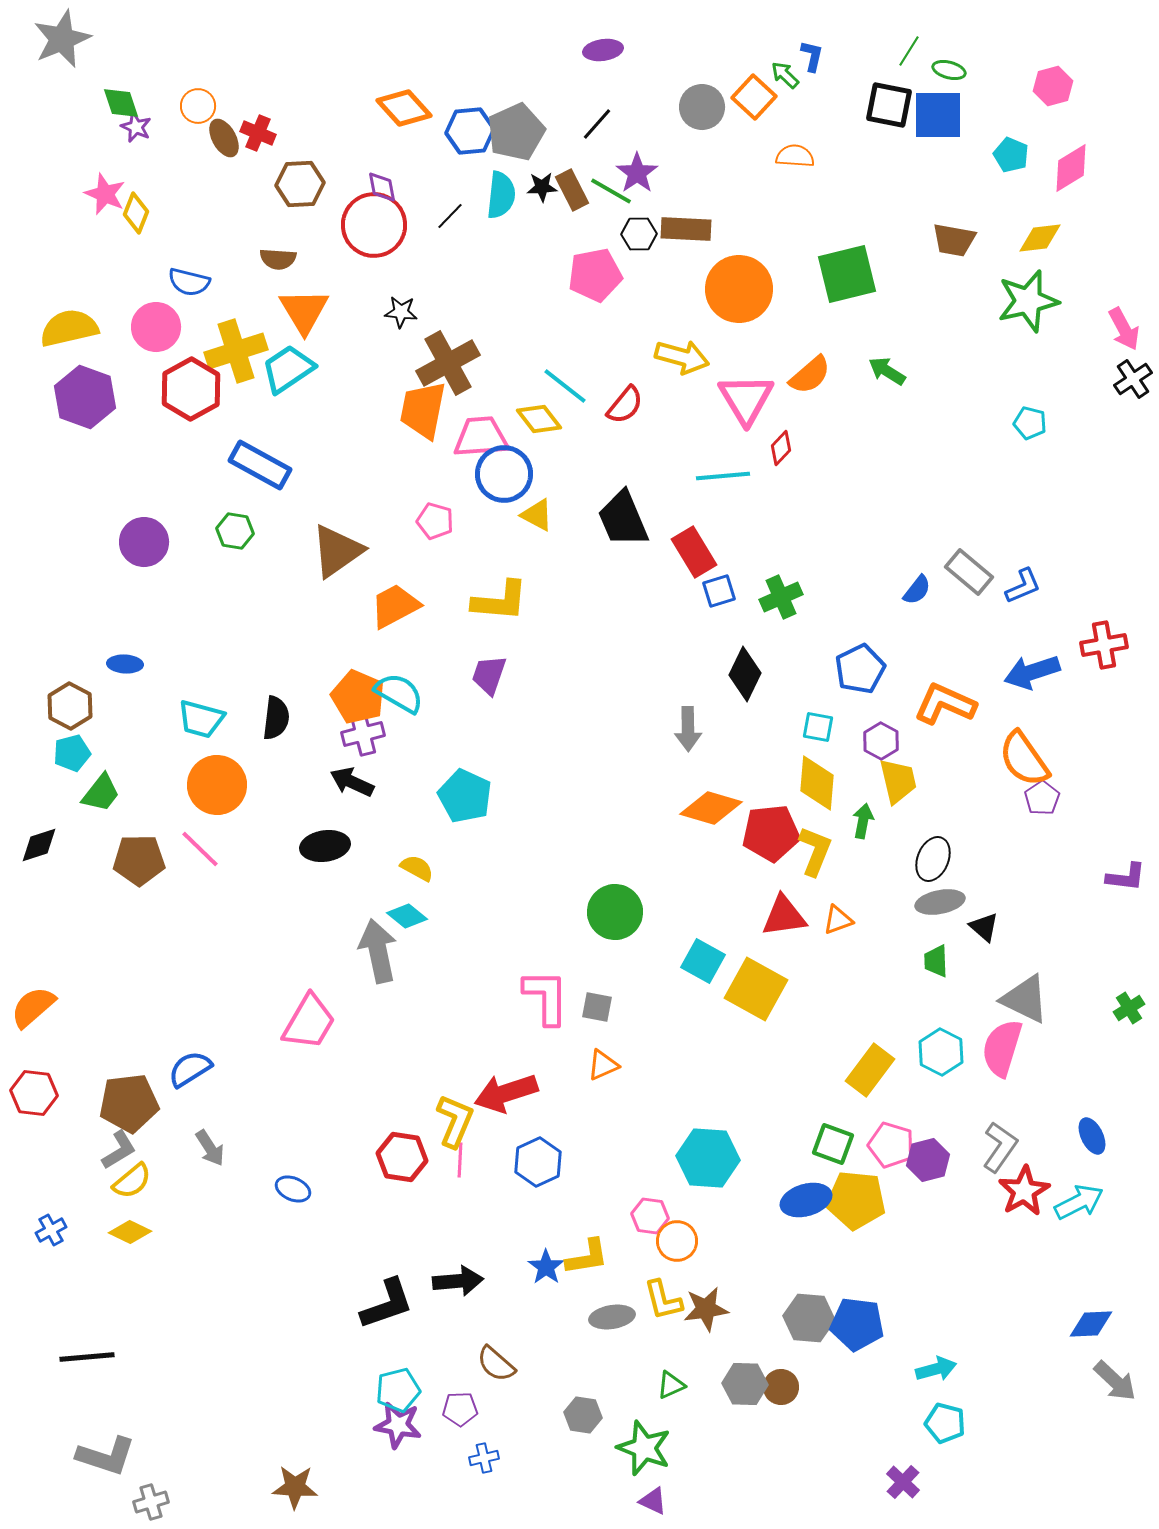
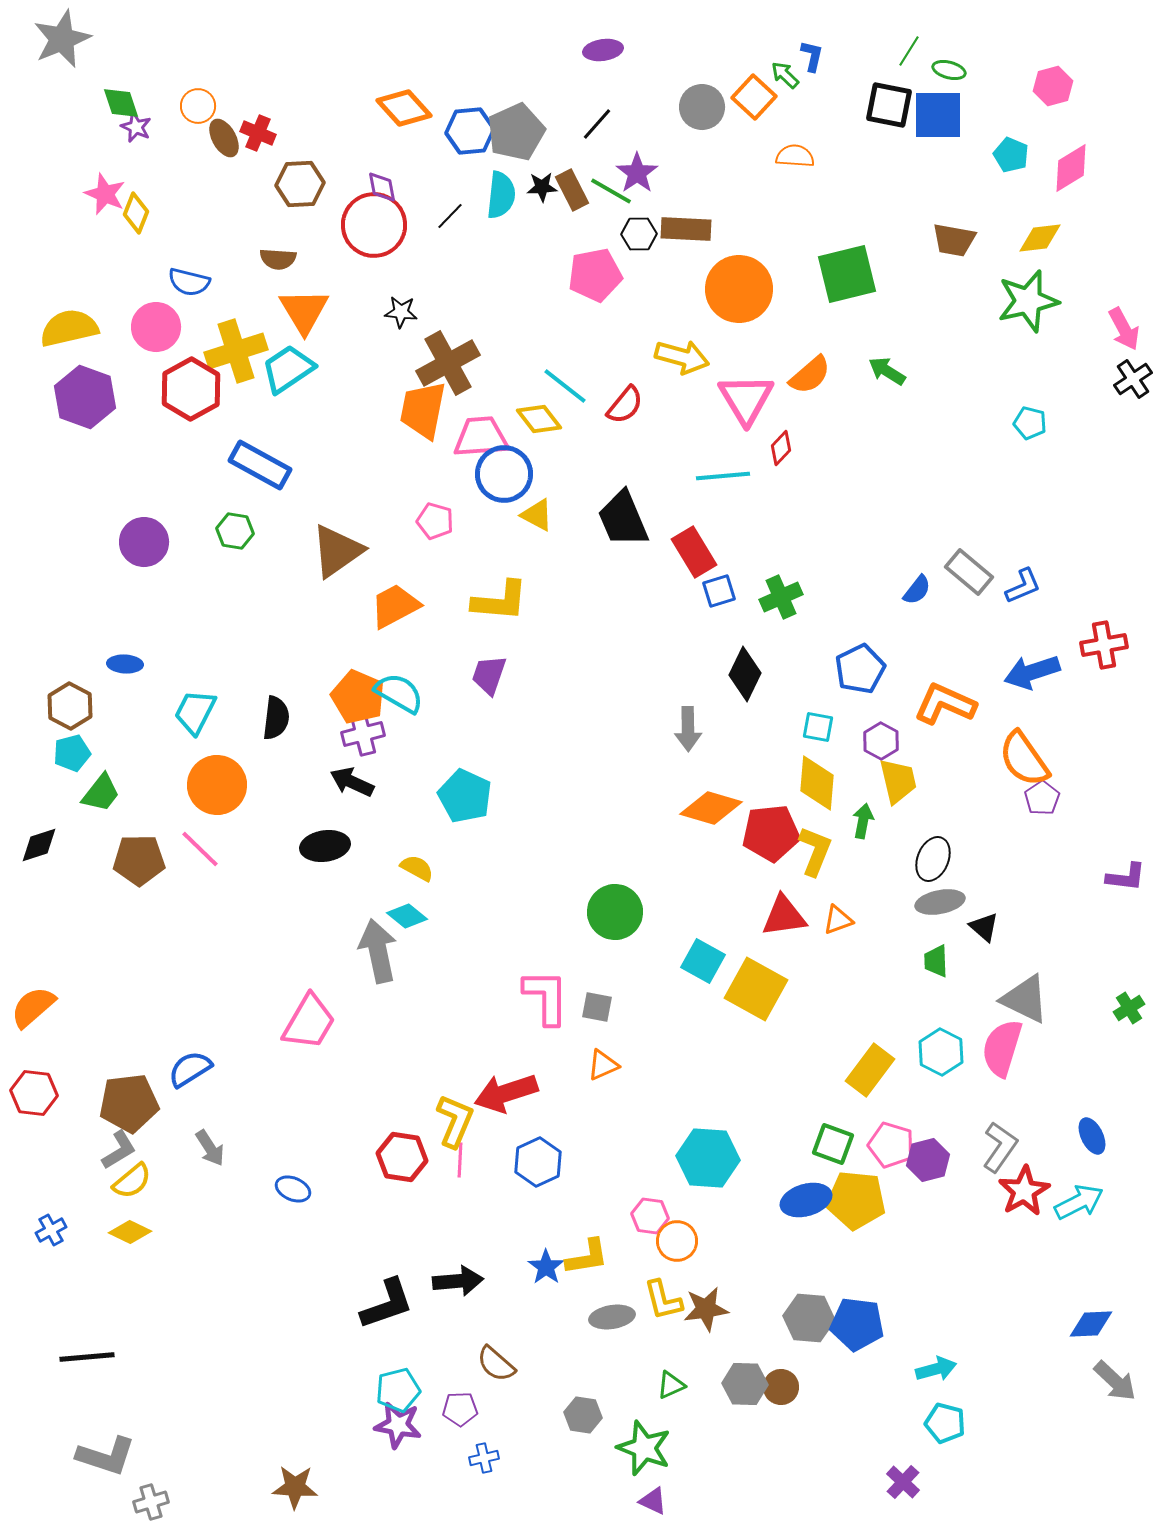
cyan trapezoid at (201, 719): moved 6 px left, 7 px up; rotated 102 degrees clockwise
